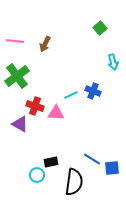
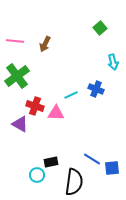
blue cross: moved 3 px right, 2 px up
